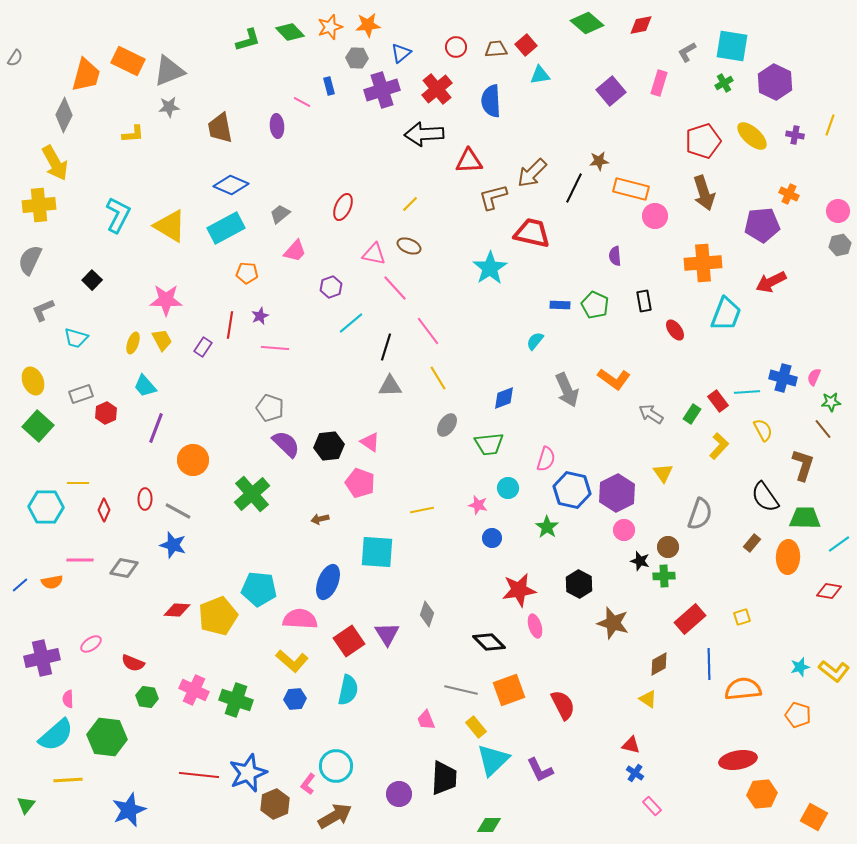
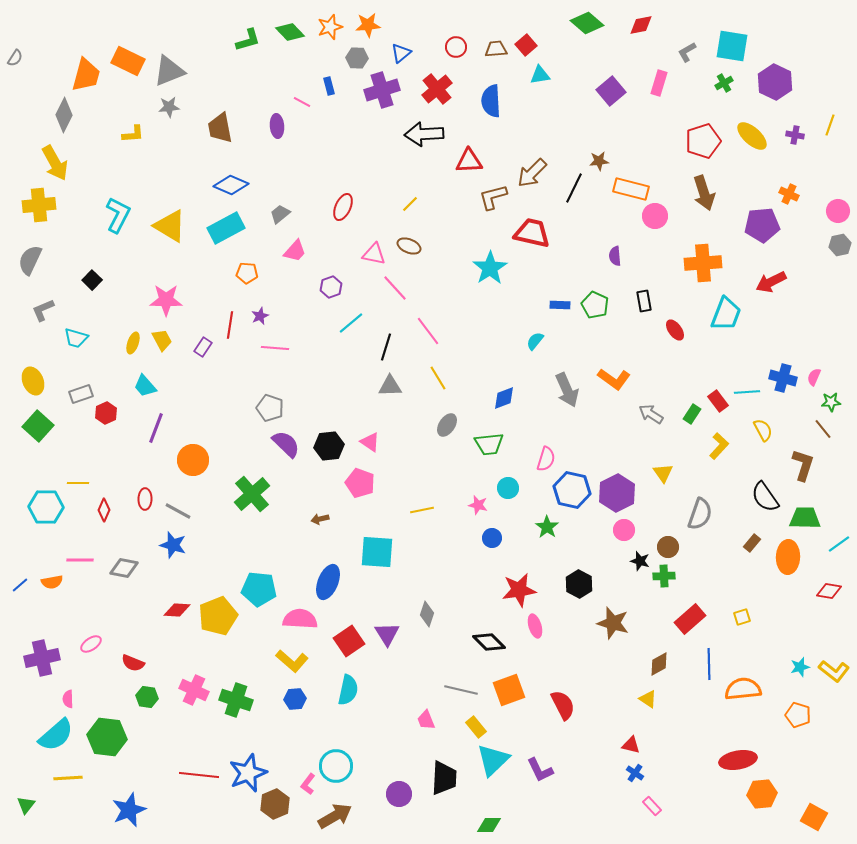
yellow line at (68, 780): moved 2 px up
